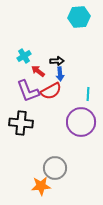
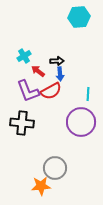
black cross: moved 1 px right
